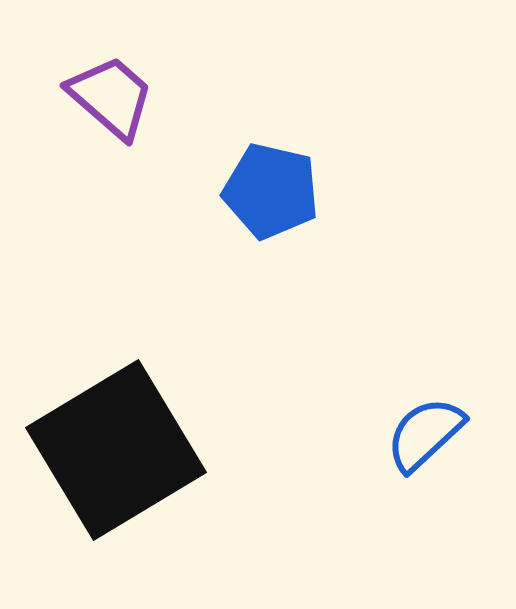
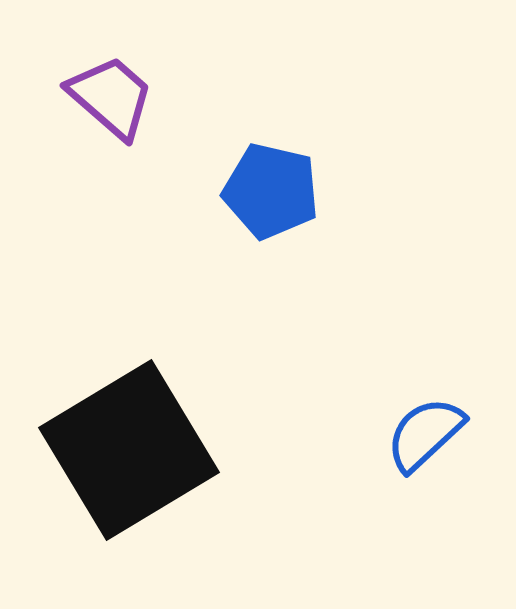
black square: moved 13 px right
